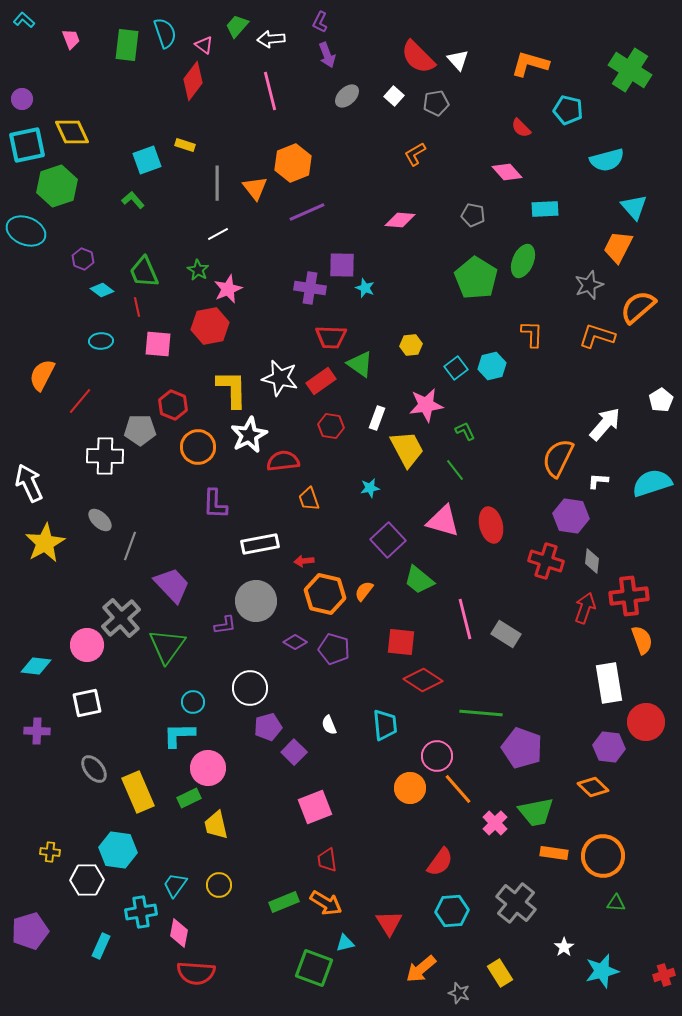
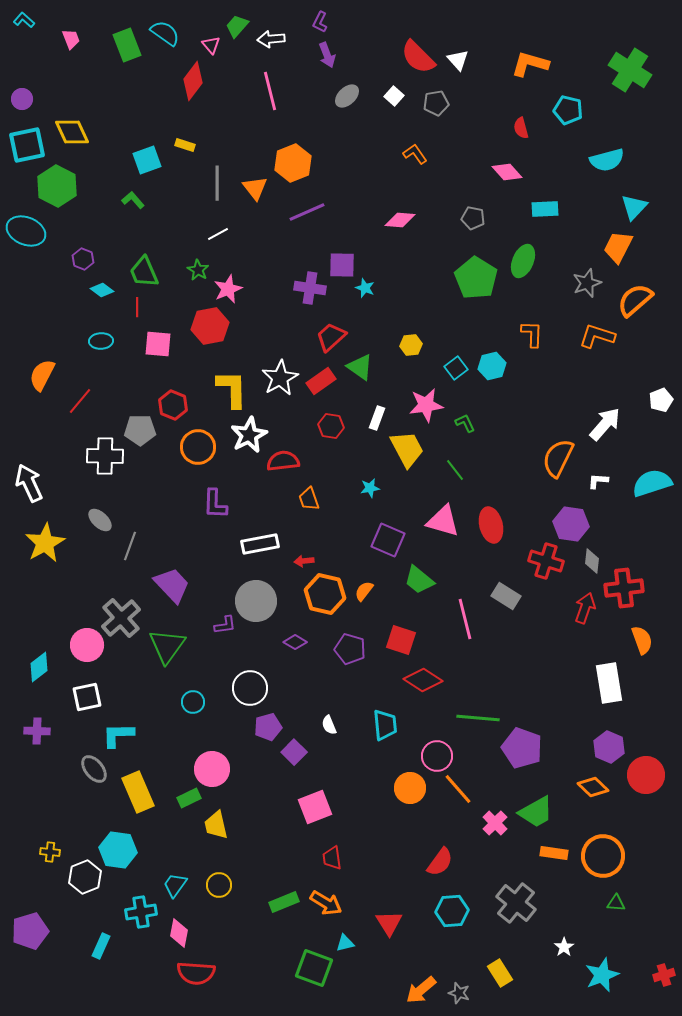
cyan semicircle at (165, 33): rotated 36 degrees counterclockwise
green rectangle at (127, 45): rotated 28 degrees counterclockwise
pink triangle at (204, 45): moved 7 px right; rotated 12 degrees clockwise
red semicircle at (521, 128): rotated 30 degrees clockwise
orange L-shape at (415, 154): rotated 85 degrees clockwise
green hexagon at (57, 186): rotated 15 degrees counterclockwise
cyan triangle at (634, 207): rotated 24 degrees clockwise
gray pentagon at (473, 215): moved 3 px down
gray star at (589, 285): moved 2 px left, 2 px up
red line at (137, 307): rotated 12 degrees clockwise
orange semicircle at (638, 307): moved 3 px left, 7 px up
red trapezoid at (331, 337): rotated 136 degrees clockwise
green triangle at (360, 364): moved 3 px down
white star at (280, 378): rotated 30 degrees clockwise
white pentagon at (661, 400): rotated 10 degrees clockwise
green L-shape at (465, 431): moved 8 px up
purple hexagon at (571, 516): moved 8 px down
purple square at (388, 540): rotated 24 degrees counterclockwise
red cross at (629, 596): moved 5 px left, 8 px up
gray rectangle at (506, 634): moved 38 px up
red square at (401, 642): moved 2 px up; rotated 12 degrees clockwise
purple pentagon at (334, 649): moved 16 px right
cyan diamond at (36, 666): moved 3 px right, 1 px down; rotated 44 degrees counterclockwise
white square at (87, 703): moved 6 px up
green line at (481, 713): moved 3 px left, 5 px down
red circle at (646, 722): moved 53 px down
cyan L-shape at (179, 735): moved 61 px left
purple hexagon at (609, 747): rotated 16 degrees clockwise
pink circle at (208, 768): moved 4 px right, 1 px down
green trapezoid at (536, 812): rotated 18 degrees counterclockwise
red trapezoid at (327, 860): moved 5 px right, 2 px up
white hexagon at (87, 880): moved 2 px left, 3 px up; rotated 20 degrees counterclockwise
orange arrow at (421, 969): moved 21 px down
cyan star at (602, 971): moved 4 px down; rotated 8 degrees counterclockwise
